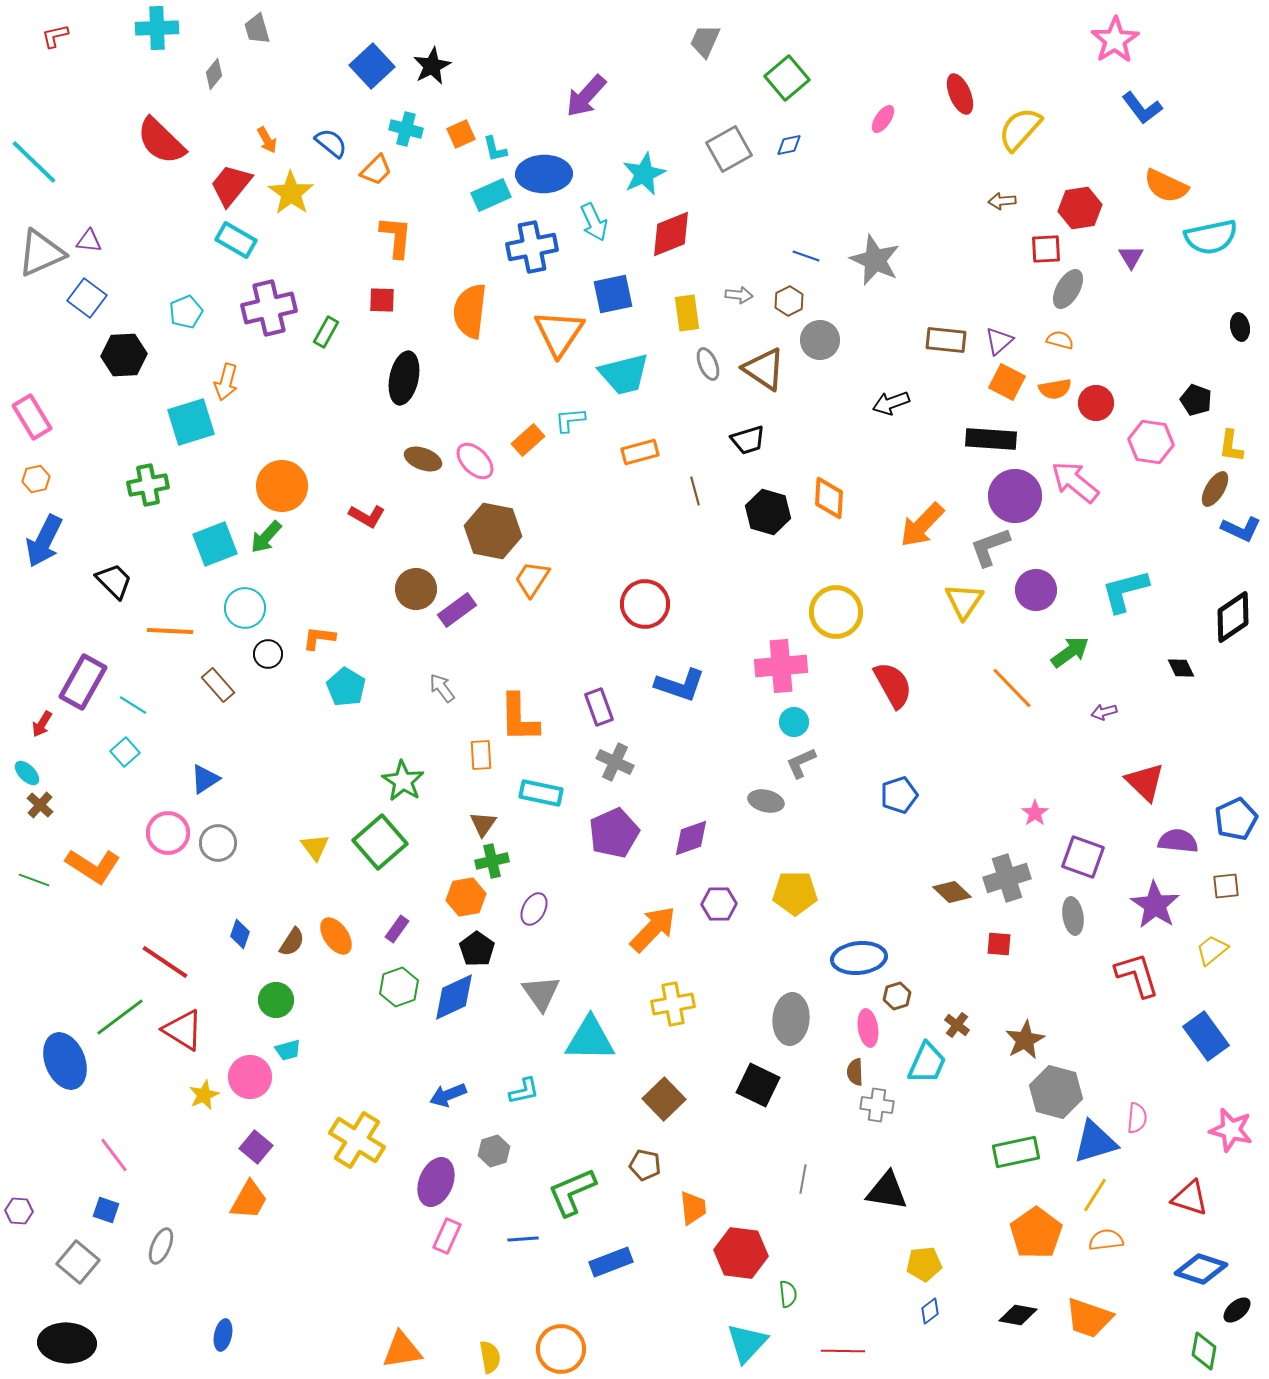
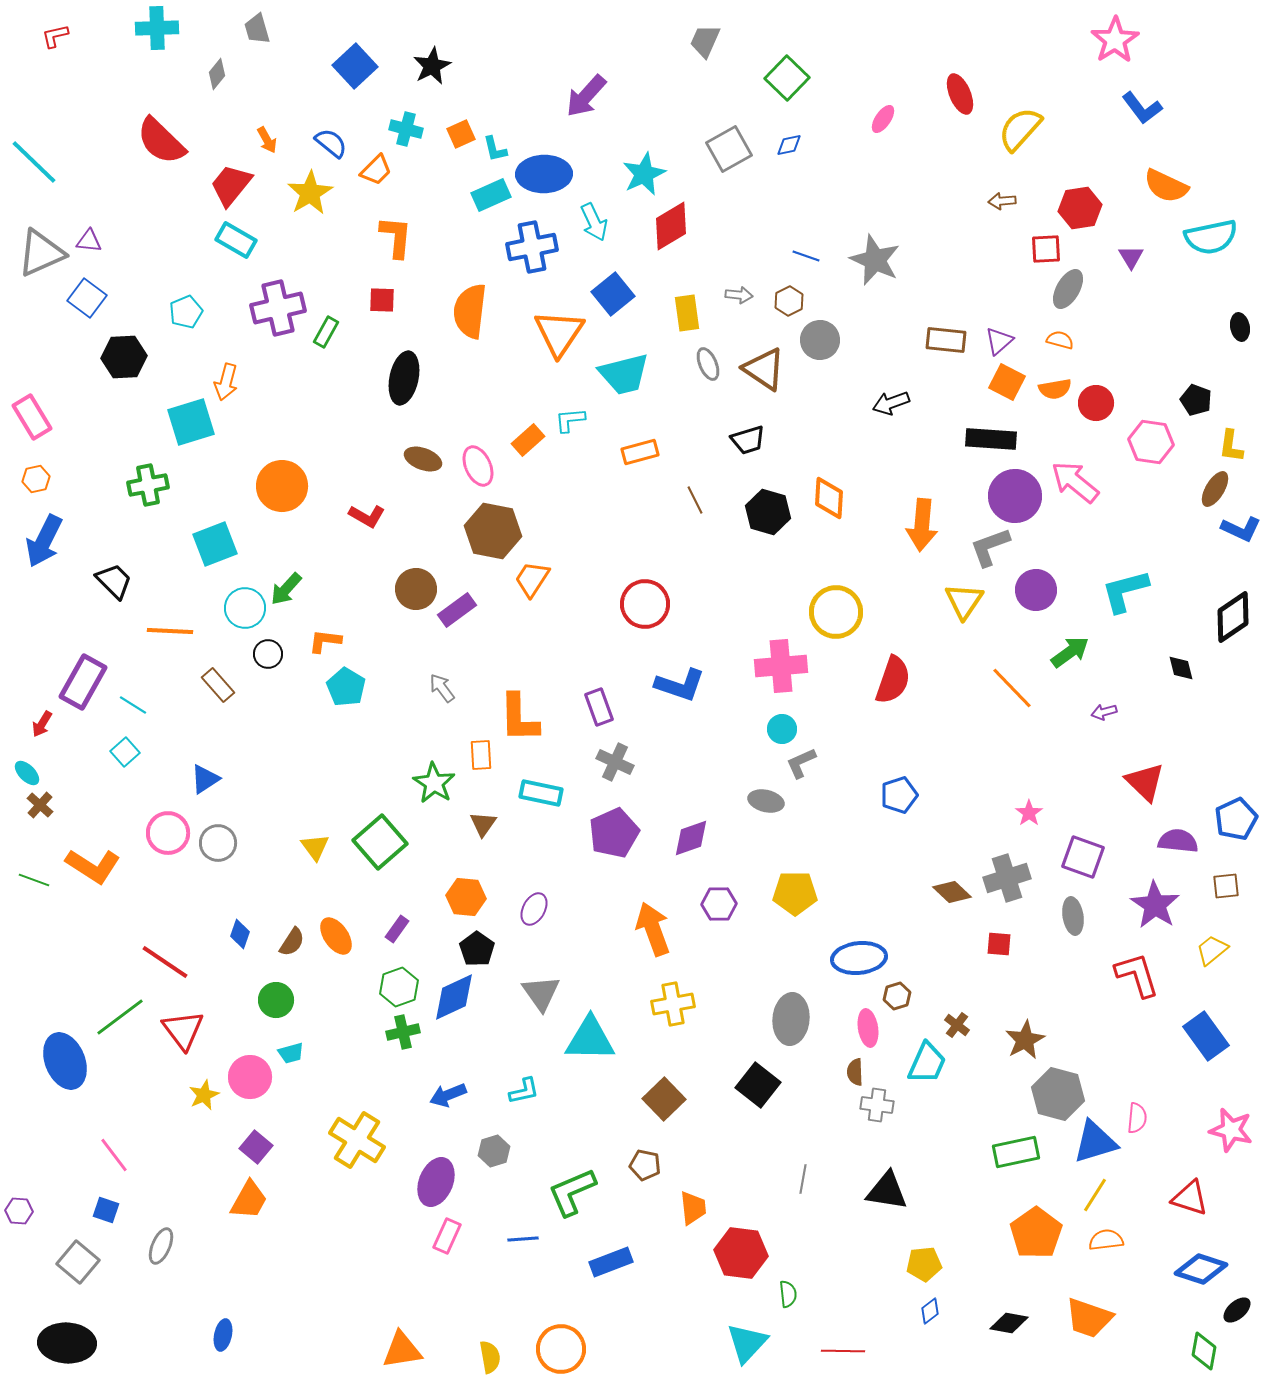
blue square at (372, 66): moved 17 px left
gray diamond at (214, 74): moved 3 px right
green square at (787, 78): rotated 6 degrees counterclockwise
yellow star at (291, 193): moved 19 px right; rotated 6 degrees clockwise
red diamond at (671, 234): moved 8 px up; rotated 9 degrees counterclockwise
blue square at (613, 294): rotated 27 degrees counterclockwise
purple cross at (269, 308): moved 9 px right
black hexagon at (124, 355): moved 2 px down
pink ellipse at (475, 461): moved 3 px right, 5 px down; rotated 21 degrees clockwise
brown line at (695, 491): moved 9 px down; rotated 12 degrees counterclockwise
orange arrow at (922, 525): rotated 39 degrees counterclockwise
green arrow at (266, 537): moved 20 px right, 52 px down
orange L-shape at (319, 638): moved 6 px right, 3 px down
black diamond at (1181, 668): rotated 12 degrees clockwise
red semicircle at (893, 685): moved 5 px up; rotated 48 degrees clockwise
cyan circle at (794, 722): moved 12 px left, 7 px down
green star at (403, 781): moved 31 px right, 2 px down
pink star at (1035, 813): moved 6 px left
green cross at (492, 861): moved 89 px left, 171 px down
orange hexagon at (466, 897): rotated 15 degrees clockwise
orange arrow at (653, 929): rotated 64 degrees counterclockwise
red triangle at (183, 1030): rotated 21 degrees clockwise
cyan trapezoid at (288, 1050): moved 3 px right, 3 px down
black square at (758, 1085): rotated 12 degrees clockwise
gray hexagon at (1056, 1092): moved 2 px right, 2 px down
black diamond at (1018, 1315): moved 9 px left, 8 px down
